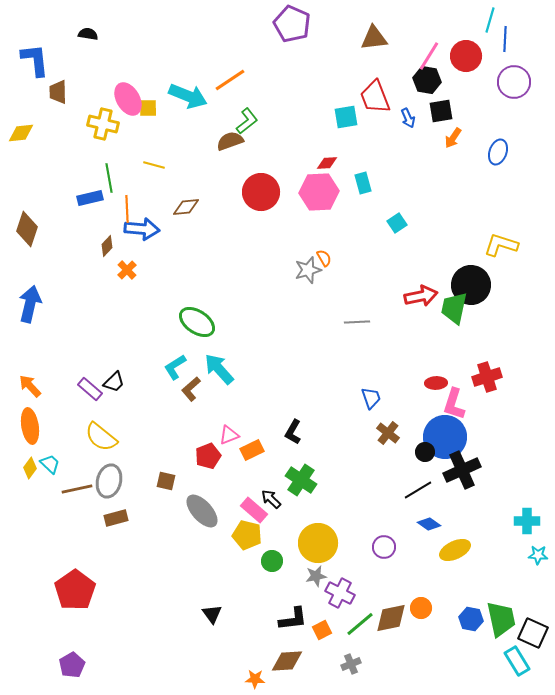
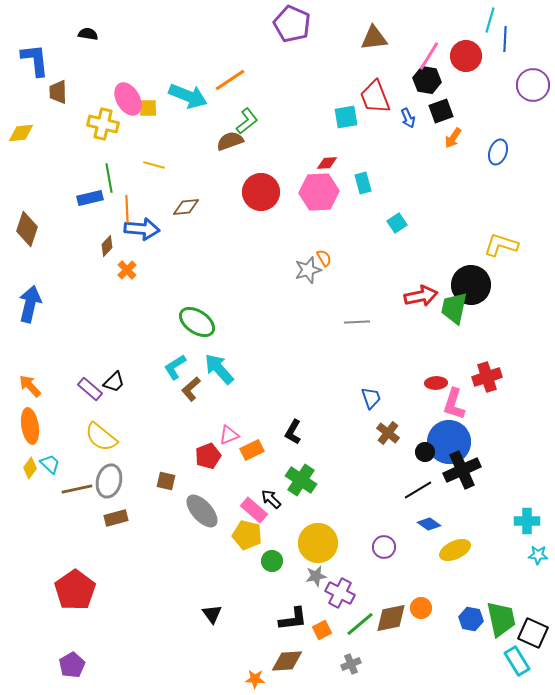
purple circle at (514, 82): moved 19 px right, 3 px down
black square at (441, 111): rotated 10 degrees counterclockwise
blue circle at (445, 437): moved 4 px right, 5 px down
